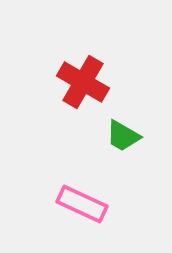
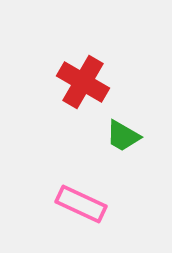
pink rectangle: moved 1 px left
